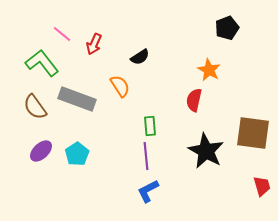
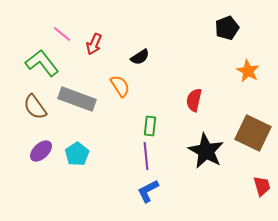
orange star: moved 39 px right, 1 px down
green rectangle: rotated 12 degrees clockwise
brown square: rotated 18 degrees clockwise
